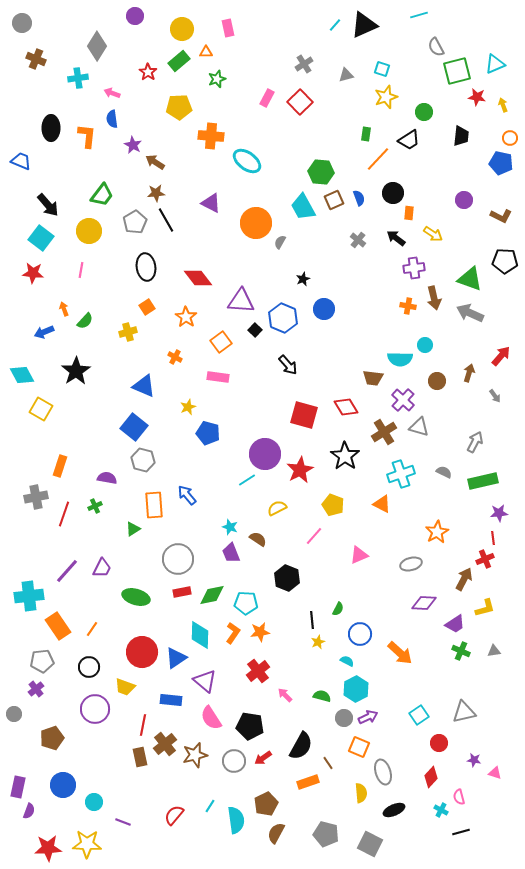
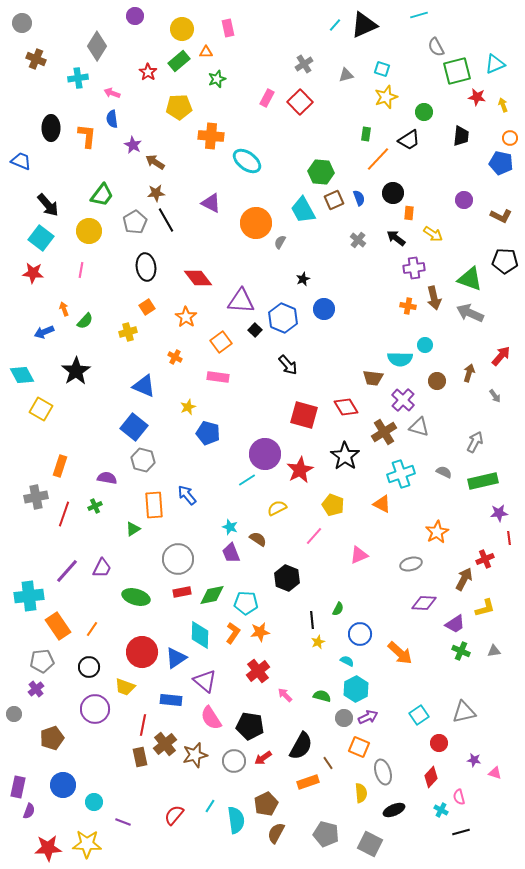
cyan trapezoid at (303, 207): moved 3 px down
red line at (493, 538): moved 16 px right
